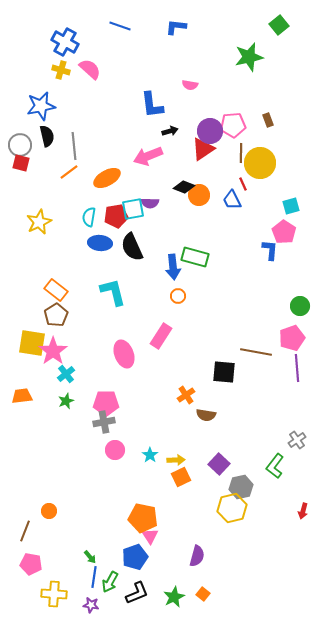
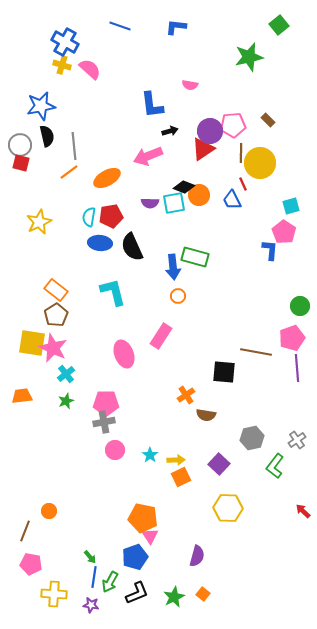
yellow cross at (61, 70): moved 1 px right, 5 px up
brown rectangle at (268, 120): rotated 24 degrees counterclockwise
cyan square at (133, 209): moved 41 px right, 6 px up
red pentagon at (116, 216): moved 5 px left
pink star at (53, 351): moved 3 px up; rotated 12 degrees counterclockwise
gray hexagon at (241, 487): moved 11 px right, 49 px up
yellow hexagon at (232, 508): moved 4 px left; rotated 16 degrees clockwise
red arrow at (303, 511): rotated 119 degrees clockwise
